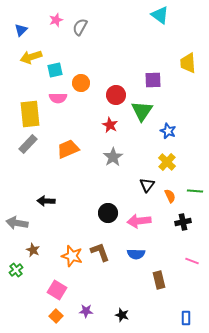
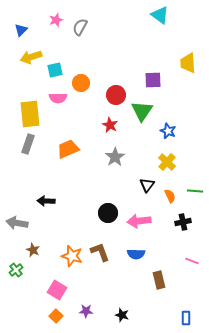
gray rectangle: rotated 24 degrees counterclockwise
gray star: moved 2 px right
